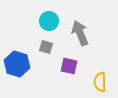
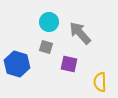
cyan circle: moved 1 px down
gray arrow: rotated 20 degrees counterclockwise
purple square: moved 2 px up
